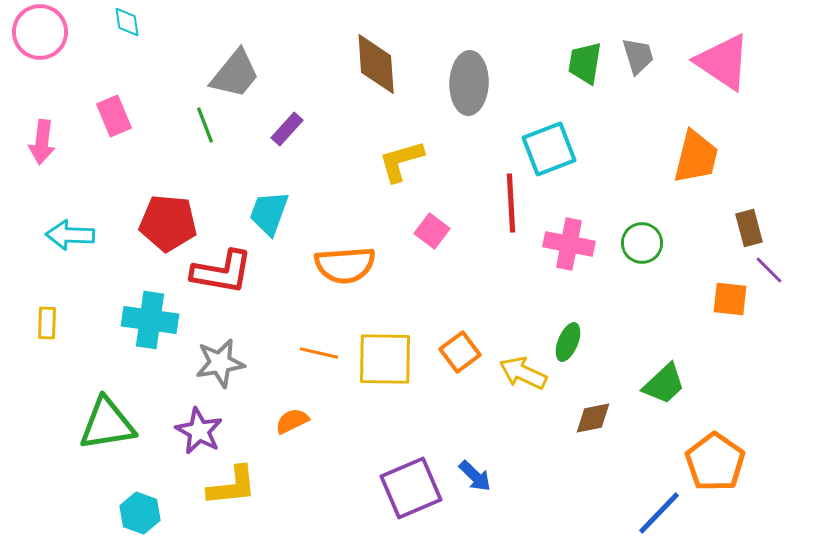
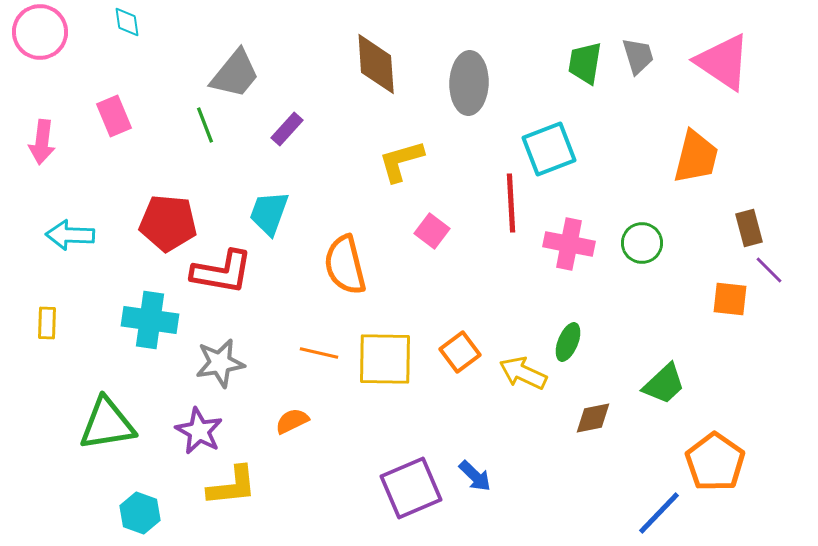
orange semicircle at (345, 265): rotated 80 degrees clockwise
